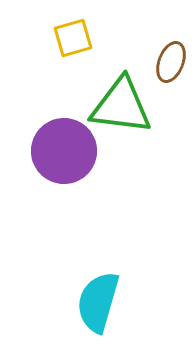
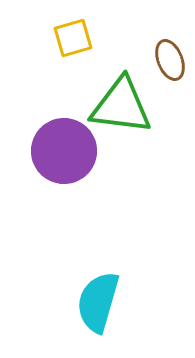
brown ellipse: moved 1 px left, 2 px up; rotated 42 degrees counterclockwise
